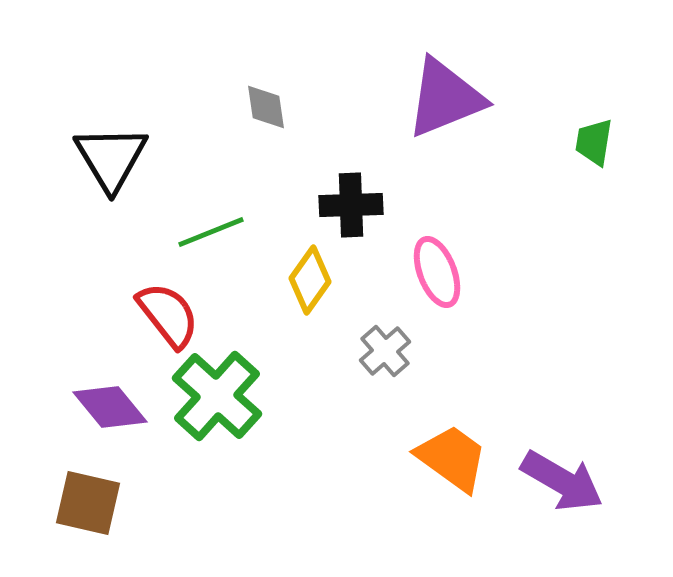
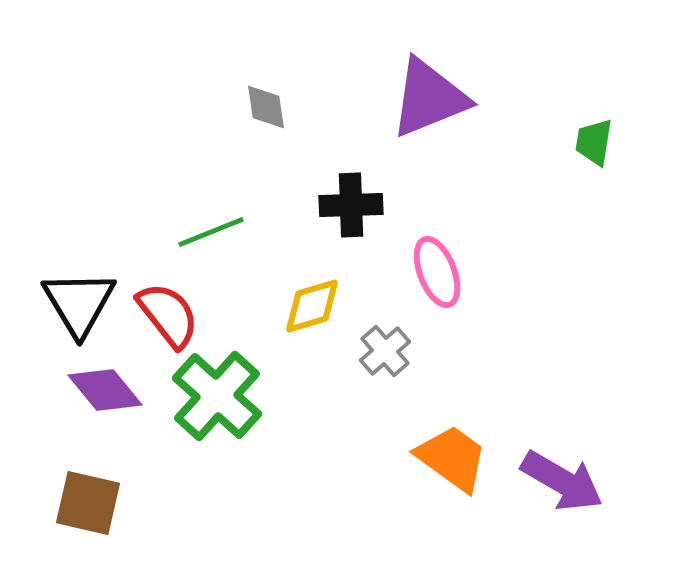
purple triangle: moved 16 px left
black triangle: moved 32 px left, 145 px down
yellow diamond: moved 2 px right, 26 px down; rotated 38 degrees clockwise
purple diamond: moved 5 px left, 17 px up
